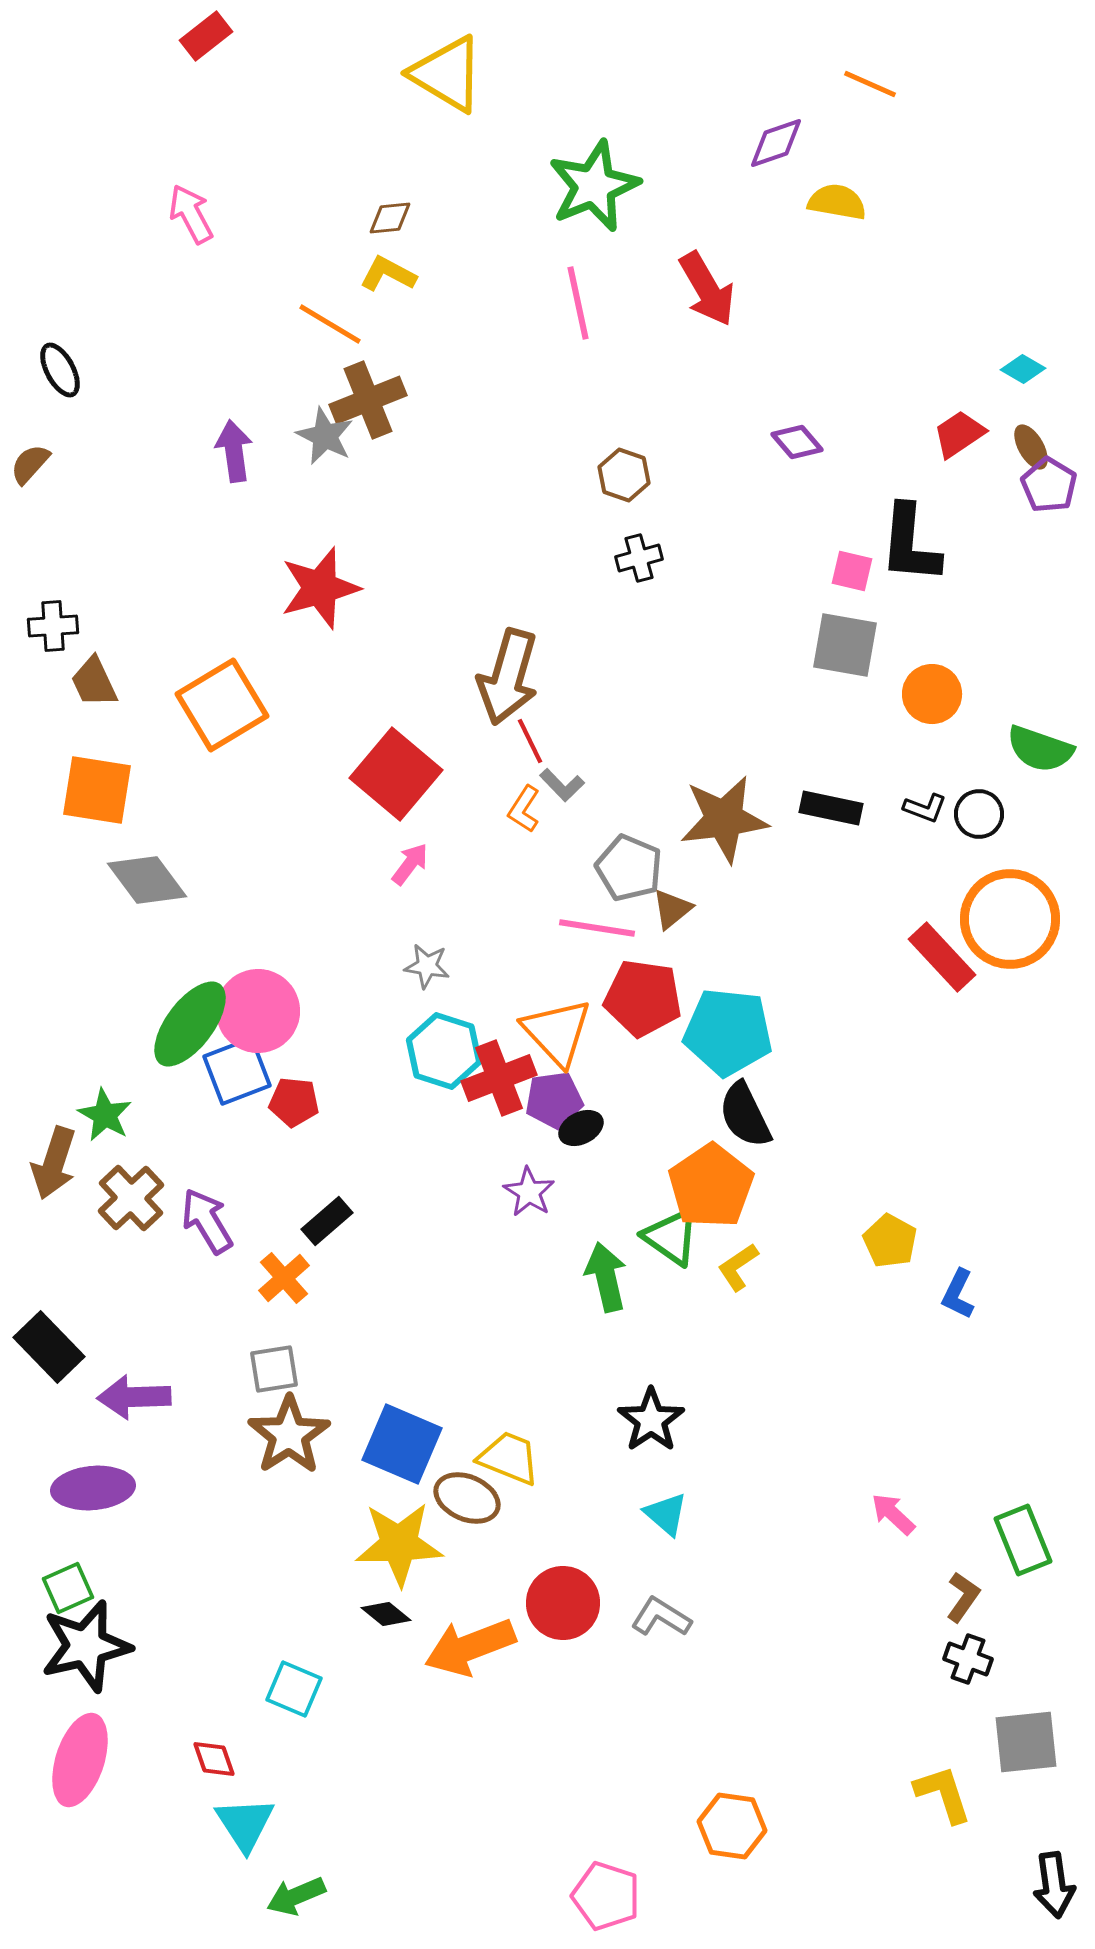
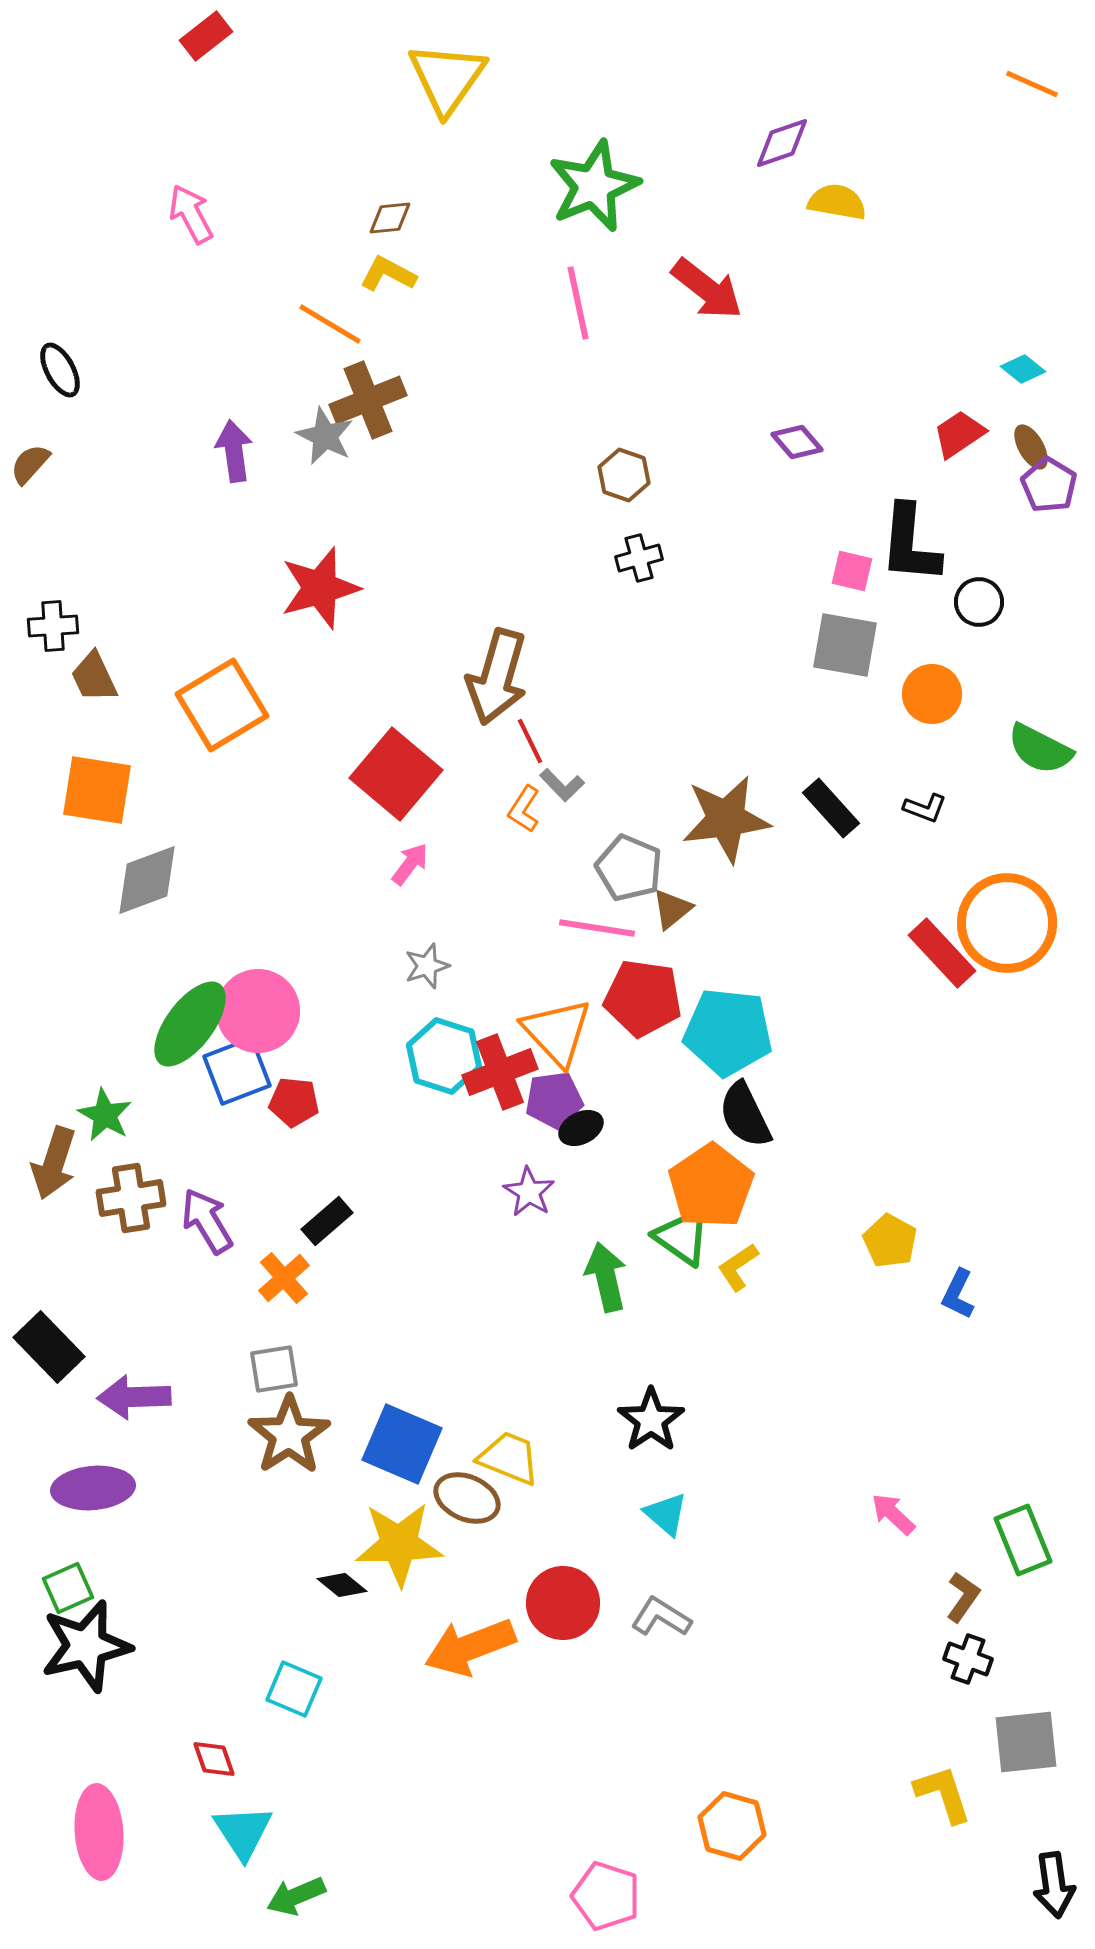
yellow triangle at (447, 74): moved 4 px down; rotated 34 degrees clockwise
orange line at (870, 84): moved 162 px right
purple diamond at (776, 143): moved 6 px right
red arrow at (707, 289): rotated 22 degrees counterclockwise
cyan diamond at (1023, 369): rotated 9 degrees clockwise
brown arrow at (508, 677): moved 11 px left
brown trapezoid at (94, 682): moved 5 px up
green semicircle at (1040, 749): rotated 8 degrees clockwise
black rectangle at (831, 808): rotated 36 degrees clockwise
black circle at (979, 814): moved 212 px up
brown star at (724, 819): moved 2 px right
gray diamond at (147, 880): rotated 74 degrees counterclockwise
orange circle at (1010, 919): moved 3 px left, 4 px down
red rectangle at (942, 957): moved 4 px up
gray star at (427, 966): rotated 27 degrees counterclockwise
cyan hexagon at (444, 1051): moved 5 px down
red cross at (499, 1078): moved 1 px right, 6 px up
brown cross at (131, 1198): rotated 34 degrees clockwise
green triangle at (671, 1237): moved 11 px right
black diamond at (386, 1614): moved 44 px left, 29 px up
pink ellipse at (80, 1760): moved 19 px right, 72 px down; rotated 22 degrees counterclockwise
cyan triangle at (245, 1824): moved 2 px left, 8 px down
orange hexagon at (732, 1826): rotated 8 degrees clockwise
